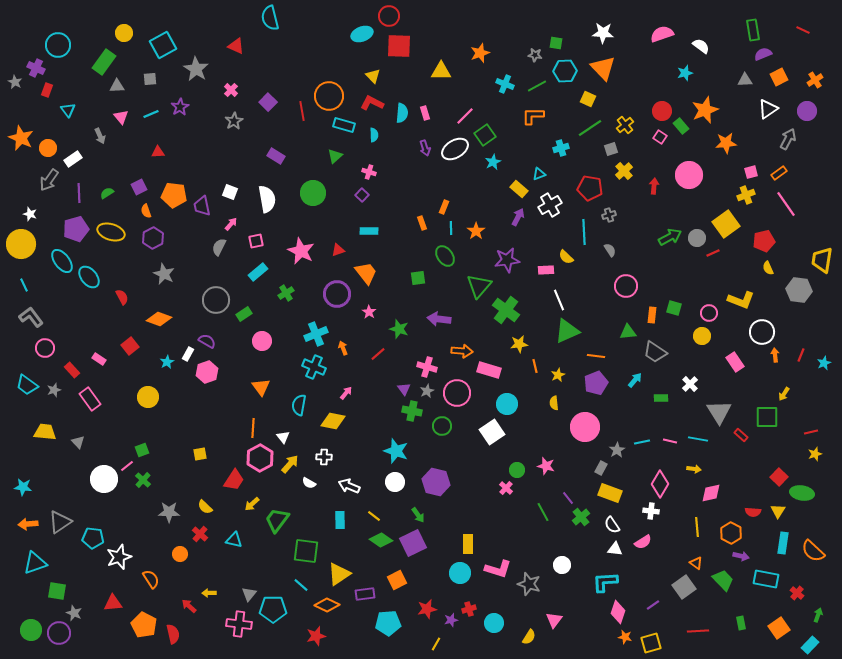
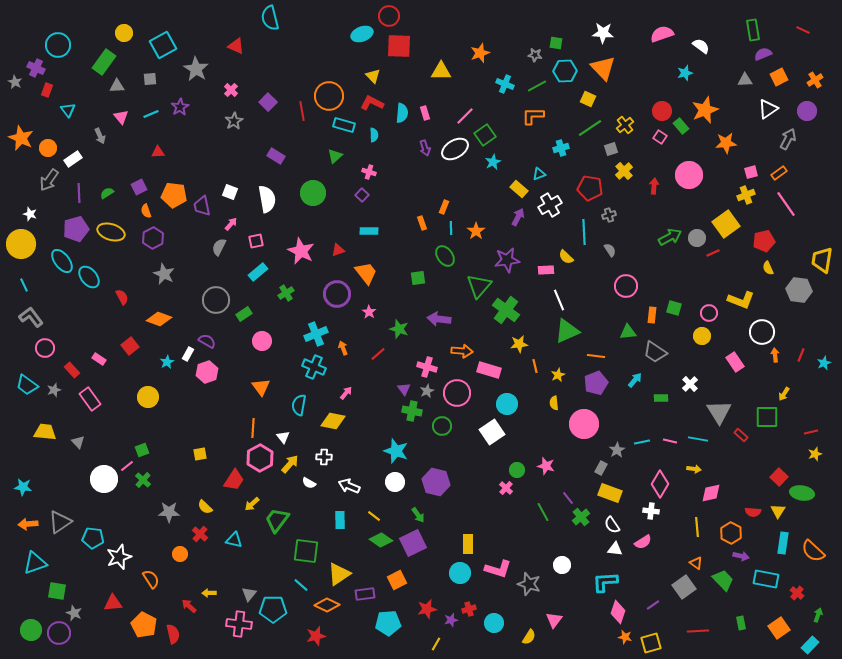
pink circle at (585, 427): moved 1 px left, 3 px up
